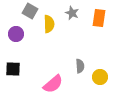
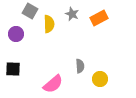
gray star: moved 1 px down
orange rectangle: rotated 54 degrees clockwise
yellow circle: moved 2 px down
